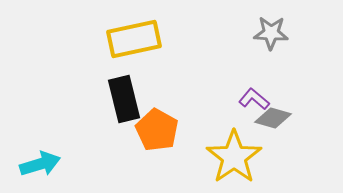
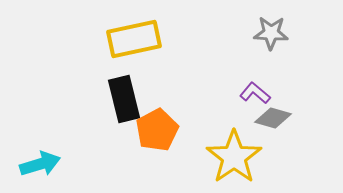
purple L-shape: moved 1 px right, 6 px up
orange pentagon: rotated 15 degrees clockwise
